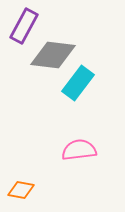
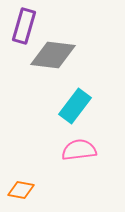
purple rectangle: rotated 12 degrees counterclockwise
cyan rectangle: moved 3 px left, 23 px down
